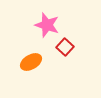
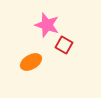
red square: moved 1 px left, 2 px up; rotated 12 degrees counterclockwise
